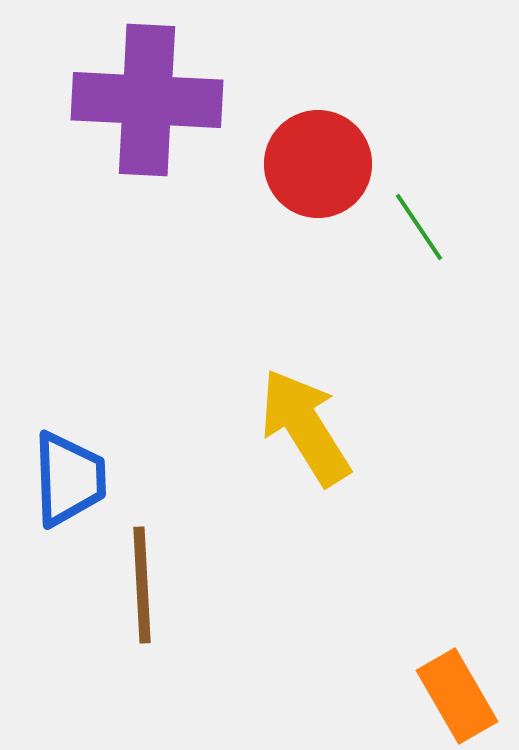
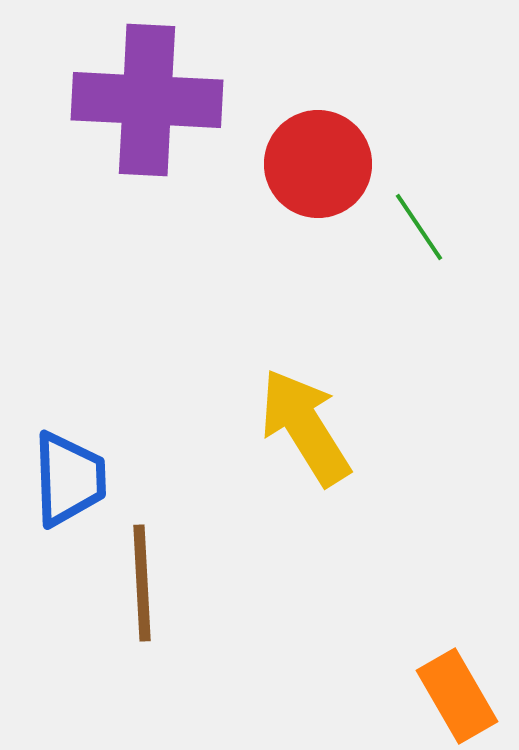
brown line: moved 2 px up
